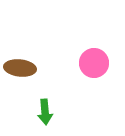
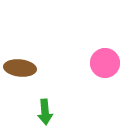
pink circle: moved 11 px right
